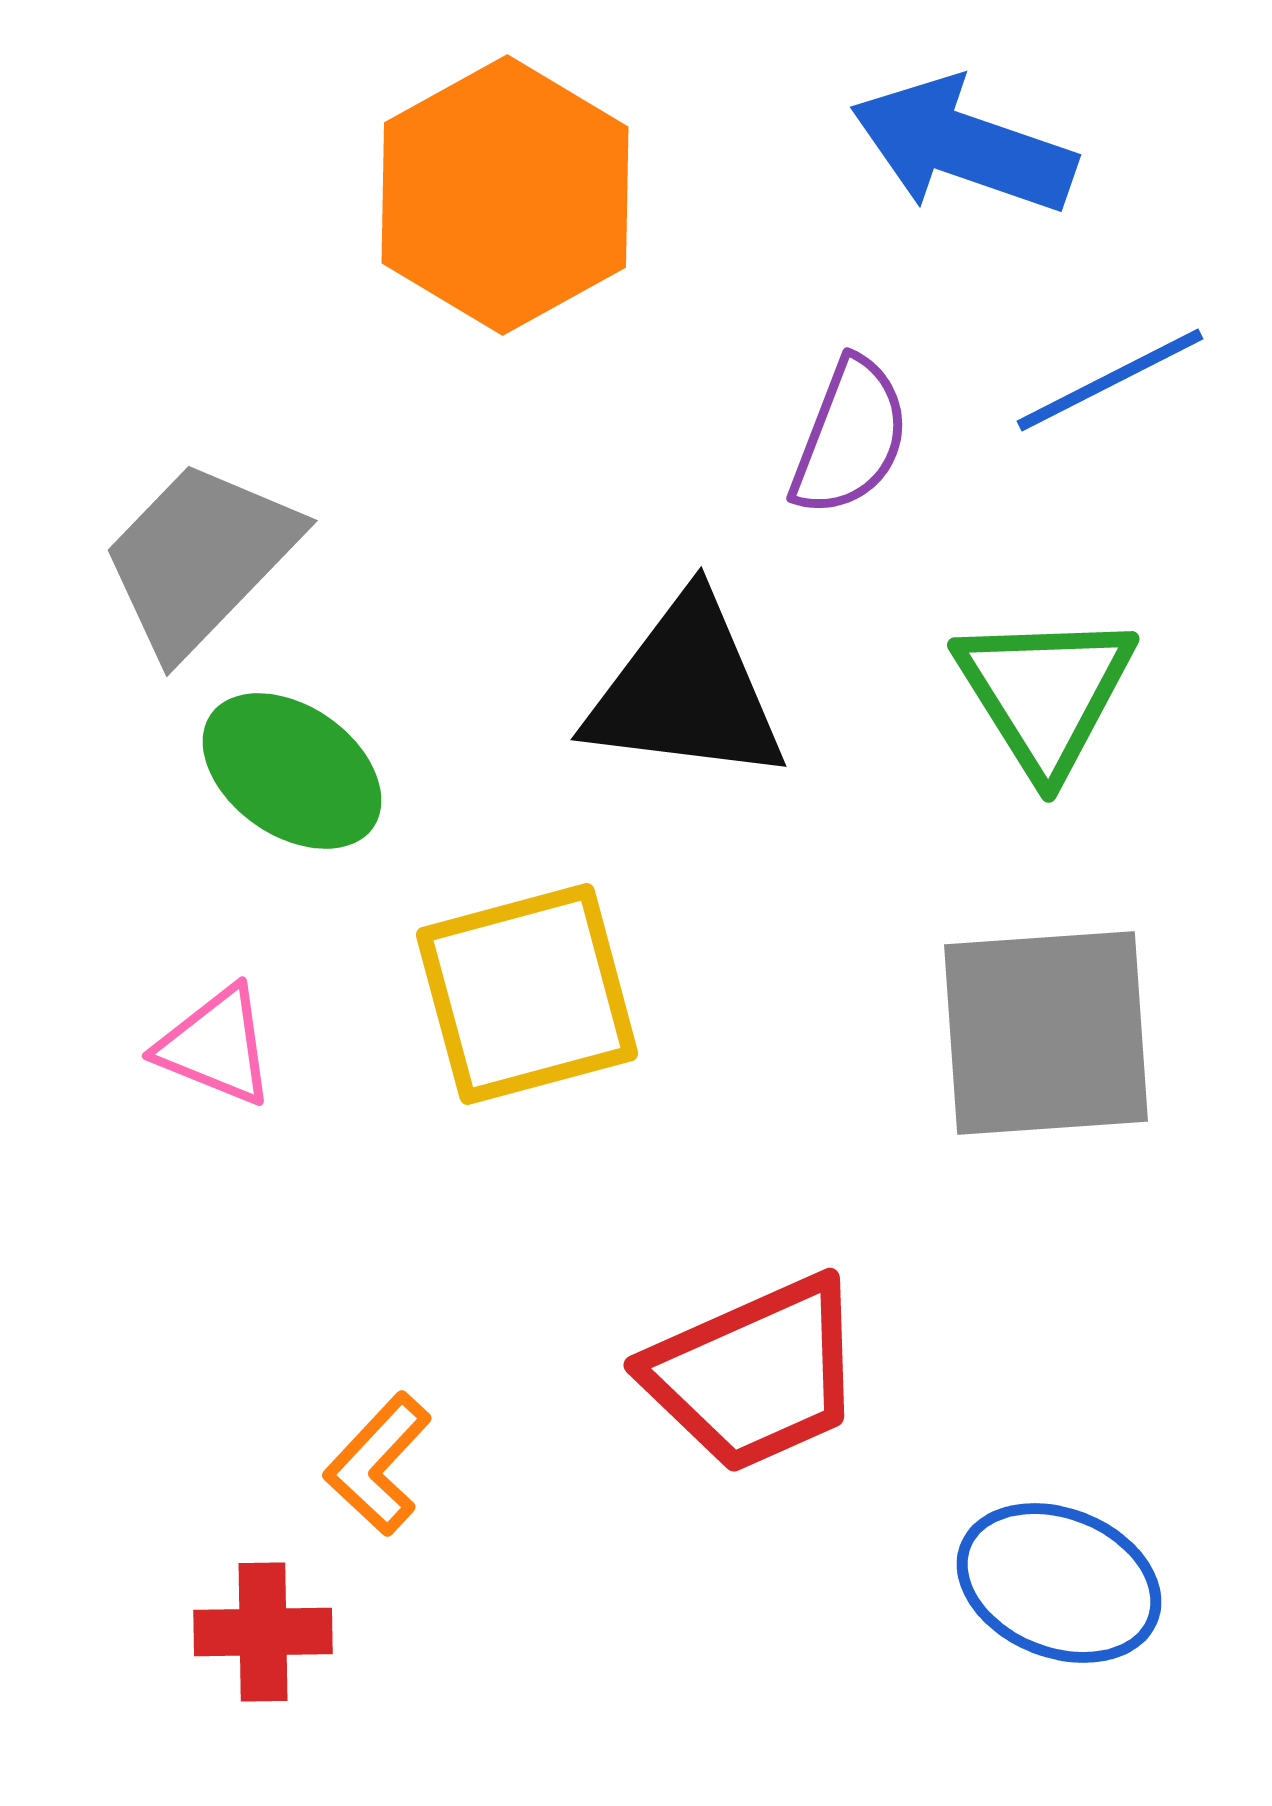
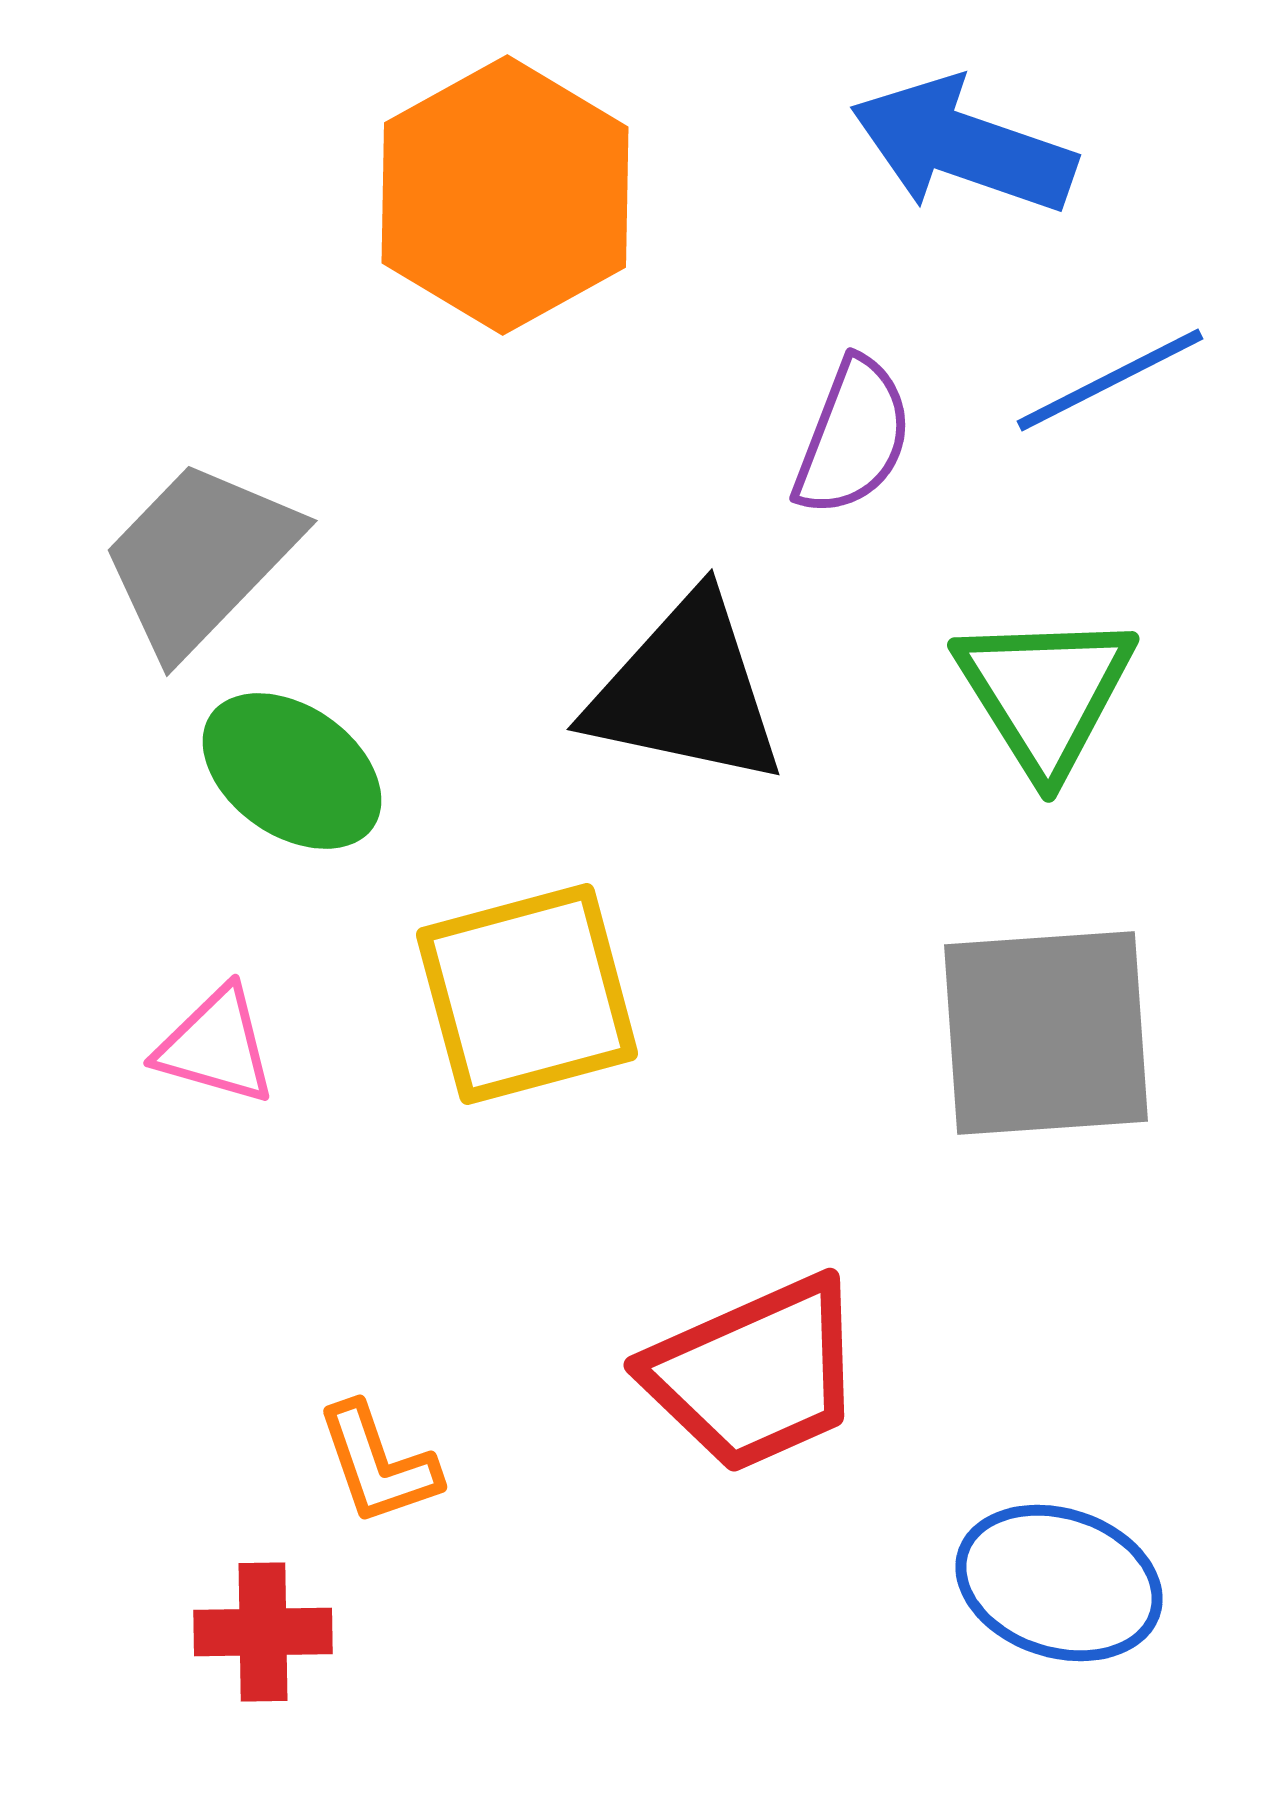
purple semicircle: moved 3 px right
black triangle: rotated 5 degrees clockwise
pink triangle: rotated 6 degrees counterclockwise
orange L-shape: rotated 62 degrees counterclockwise
blue ellipse: rotated 4 degrees counterclockwise
